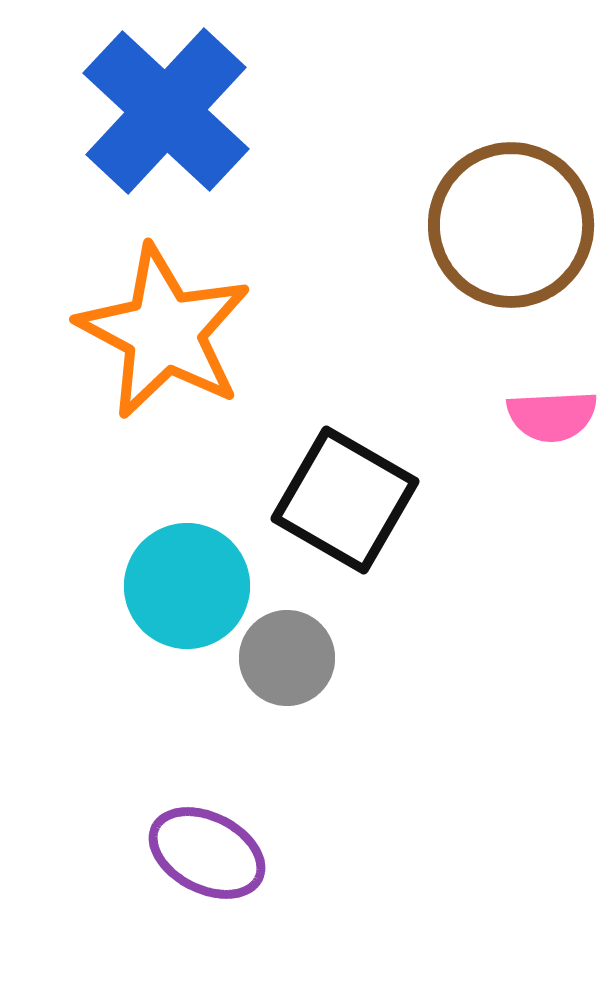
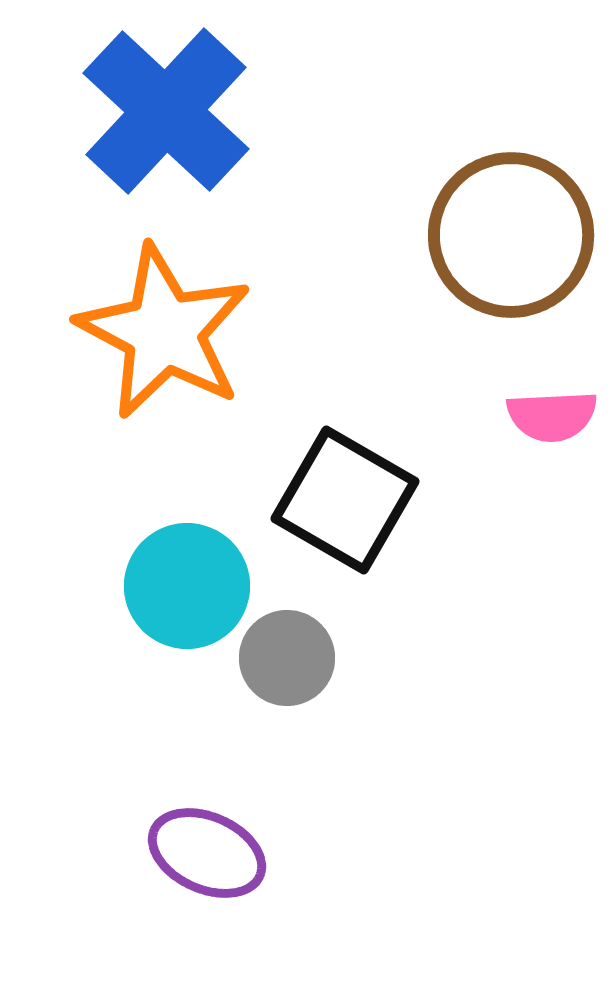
brown circle: moved 10 px down
purple ellipse: rotated 3 degrees counterclockwise
